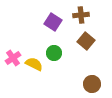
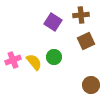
brown square: rotated 24 degrees clockwise
green circle: moved 4 px down
pink cross: moved 2 px down; rotated 14 degrees clockwise
yellow semicircle: moved 2 px up; rotated 24 degrees clockwise
brown circle: moved 1 px left, 1 px down
